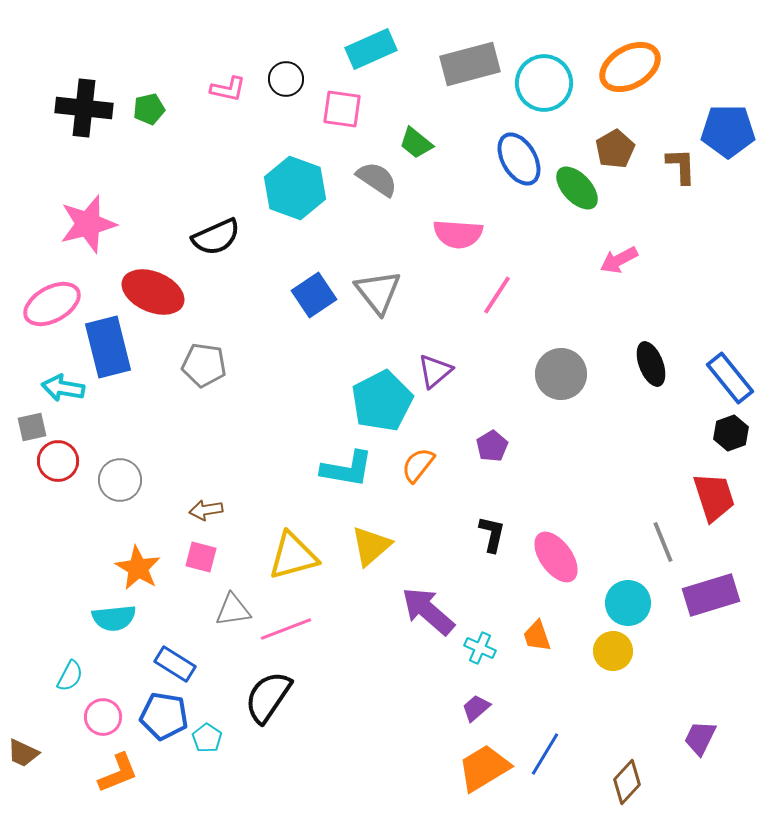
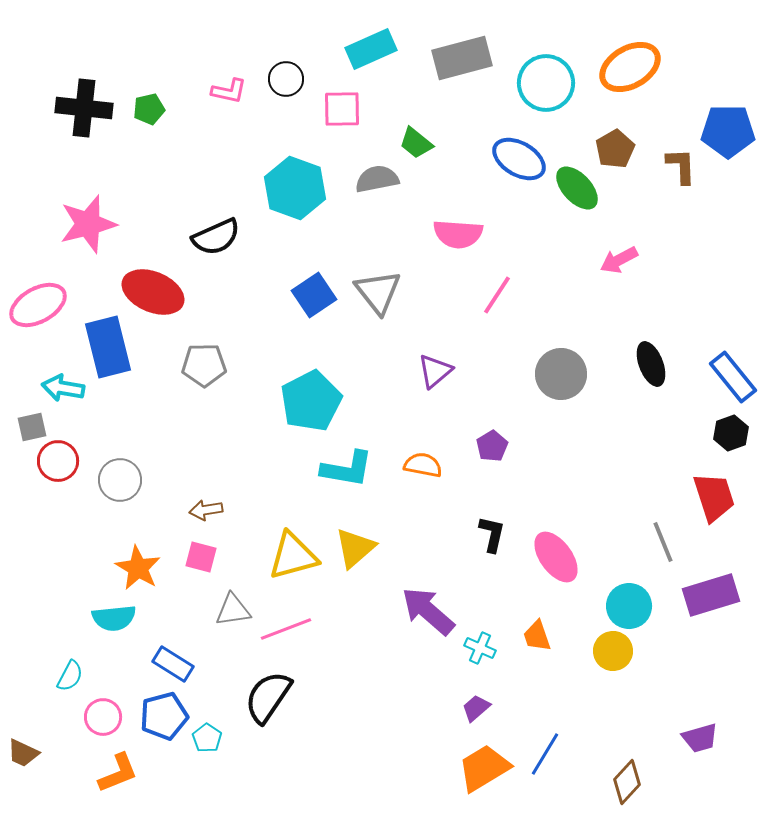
gray rectangle at (470, 64): moved 8 px left, 6 px up
cyan circle at (544, 83): moved 2 px right
pink L-shape at (228, 89): moved 1 px right, 2 px down
pink square at (342, 109): rotated 9 degrees counterclockwise
blue ellipse at (519, 159): rotated 30 degrees counterclockwise
gray semicircle at (377, 179): rotated 45 degrees counterclockwise
pink ellipse at (52, 304): moved 14 px left, 1 px down
gray pentagon at (204, 365): rotated 9 degrees counterclockwise
blue rectangle at (730, 378): moved 3 px right, 1 px up
cyan pentagon at (382, 401): moved 71 px left
orange semicircle at (418, 465): moved 5 px right; rotated 63 degrees clockwise
yellow triangle at (371, 546): moved 16 px left, 2 px down
cyan circle at (628, 603): moved 1 px right, 3 px down
blue rectangle at (175, 664): moved 2 px left
blue pentagon at (164, 716): rotated 24 degrees counterclockwise
purple trapezoid at (700, 738): rotated 132 degrees counterclockwise
